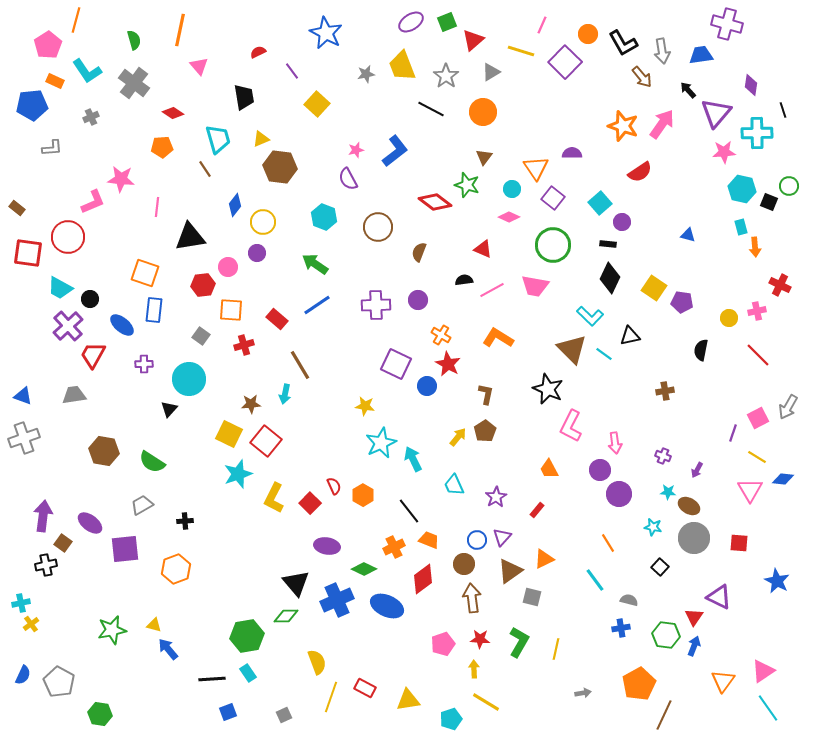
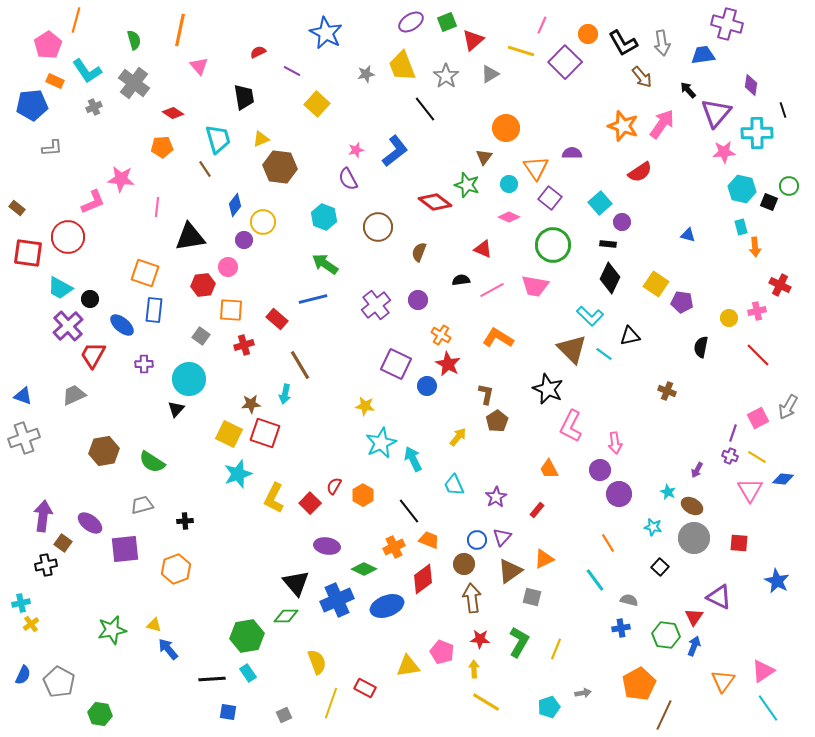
gray arrow at (662, 51): moved 8 px up
blue trapezoid at (701, 55): moved 2 px right
purple line at (292, 71): rotated 24 degrees counterclockwise
gray triangle at (491, 72): moved 1 px left, 2 px down
black line at (431, 109): moved 6 px left; rotated 24 degrees clockwise
orange circle at (483, 112): moved 23 px right, 16 px down
gray cross at (91, 117): moved 3 px right, 10 px up
cyan circle at (512, 189): moved 3 px left, 5 px up
purple square at (553, 198): moved 3 px left
purple circle at (257, 253): moved 13 px left, 13 px up
green arrow at (315, 264): moved 10 px right
black semicircle at (464, 280): moved 3 px left
yellow square at (654, 288): moved 2 px right, 4 px up
blue line at (317, 305): moved 4 px left, 6 px up; rotated 20 degrees clockwise
purple cross at (376, 305): rotated 36 degrees counterclockwise
black semicircle at (701, 350): moved 3 px up
brown cross at (665, 391): moved 2 px right; rotated 30 degrees clockwise
gray trapezoid at (74, 395): rotated 15 degrees counterclockwise
black triangle at (169, 409): moved 7 px right
brown pentagon at (485, 431): moved 12 px right, 10 px up
red square at (266, 441): moved 1 px left, 8 px up; rotated 20 degrees counterclockwise
brown hexagon at (104, 451): rotated 20 degrees counterclockwise
purple cross at (663, 456): moved 67 px right
red semicircle at (334, 486): rotated 126 degrees counterclockwise
cyan star at (668, 492): rotated 21 degrees clockwise
gray trapezoid at (142, 505): rotated 15 degrees clockwise
brown ellipse at (689, 506): moved 3 px right
blue ellipse at (387, 606): rotated 44 degrees counterclockwise
pink pentagon at (443, 644): moved 1 px left, 8 px down; rotated 30 degrees counterclockwise
yellow line at (556, 649): rotated 10 degrees clockwise
yellow line at (331, 697): moved 6 px down
yellow triangle at (408, 700): moved 34 px up
blue square at (228, 712): rotated 30 degrees clockwise
cyan pentagon at (451, 719): moved 98 px right, 12 px up
